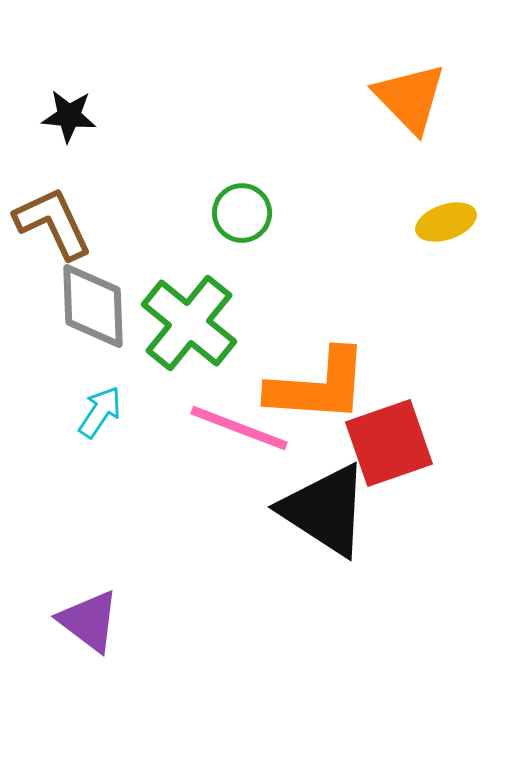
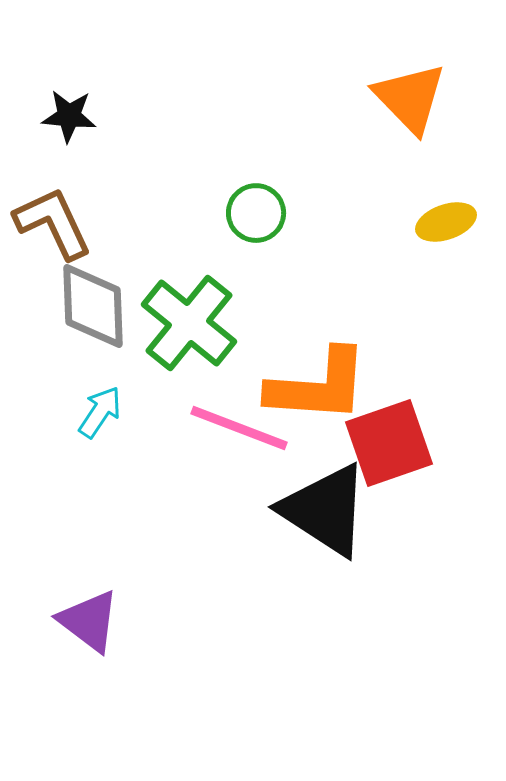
green circle: moved 14 px right
